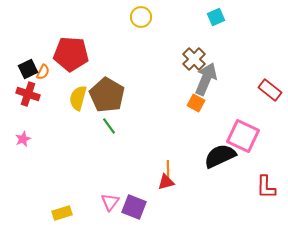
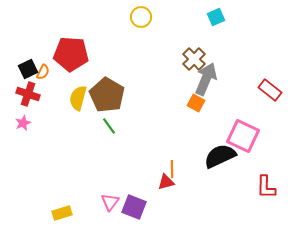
pink star: moved 16 px up
orange line: moved 4 px right
